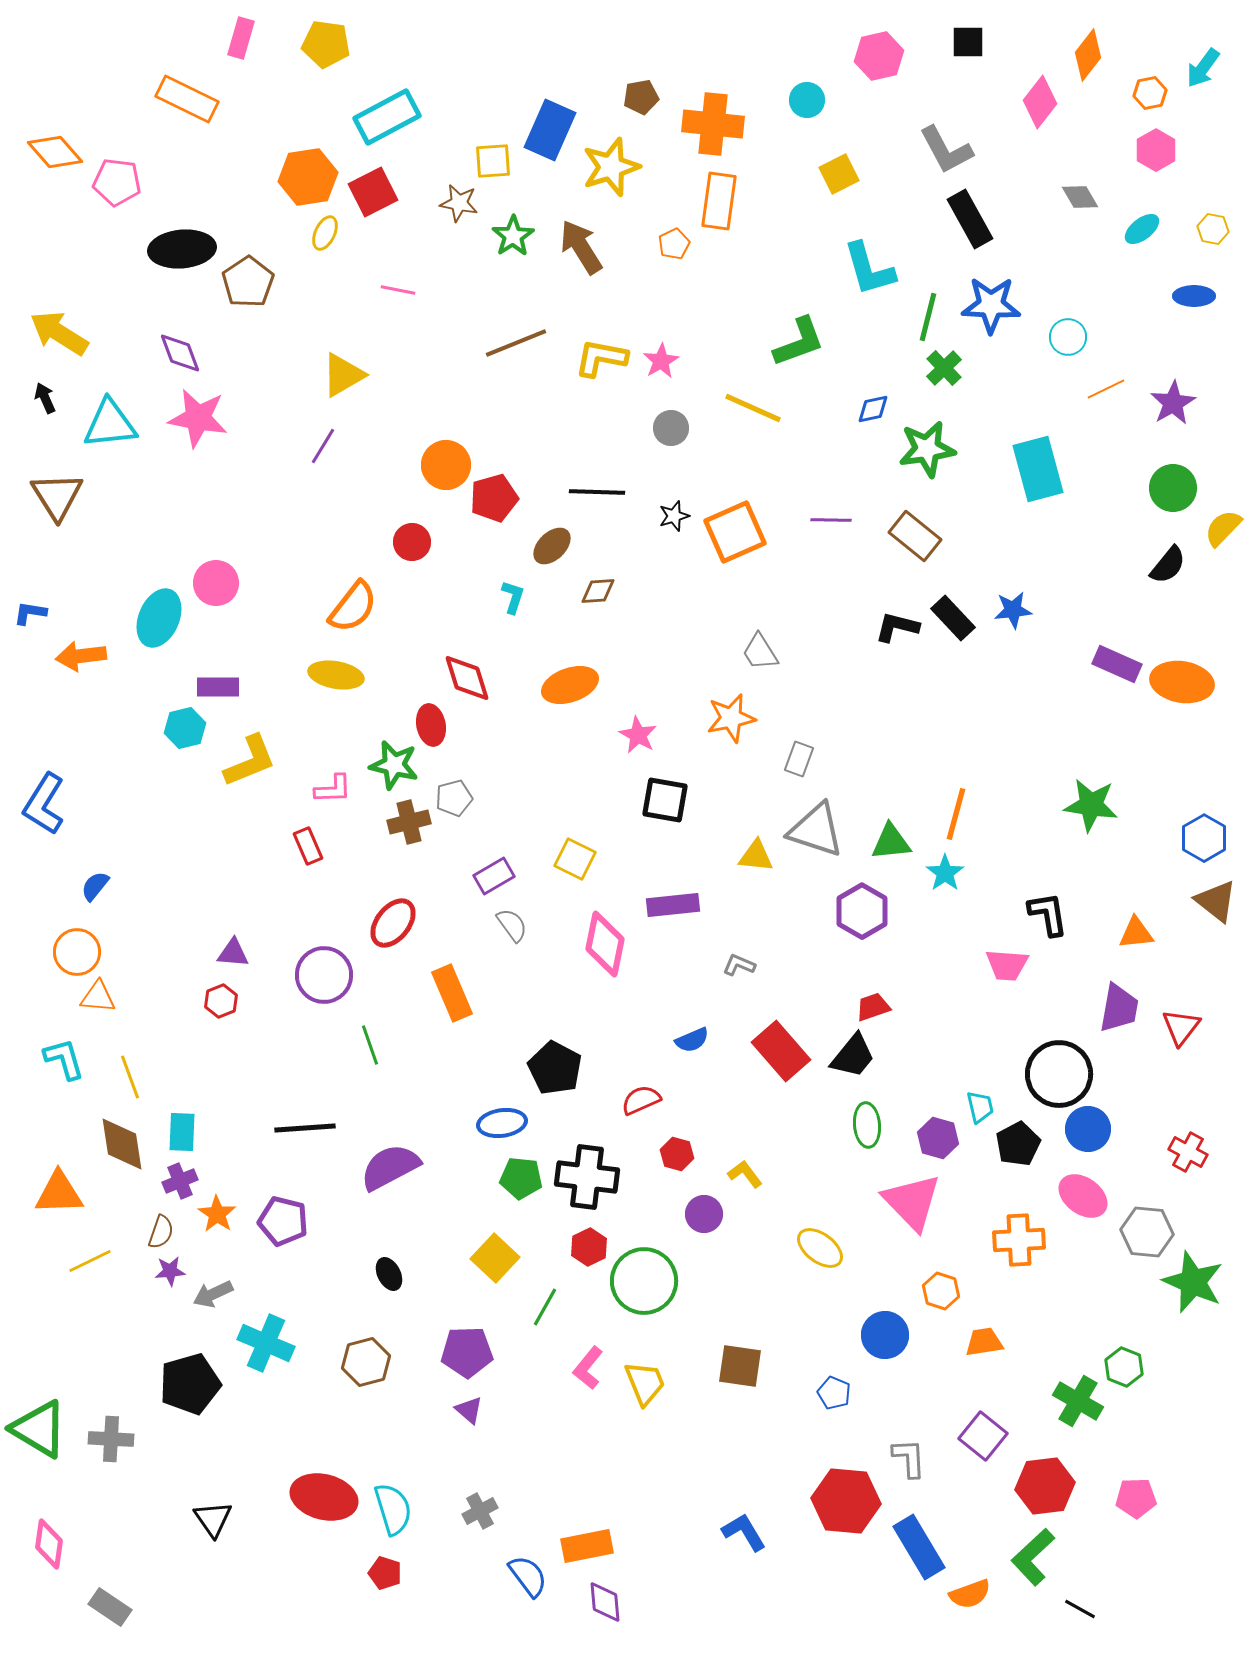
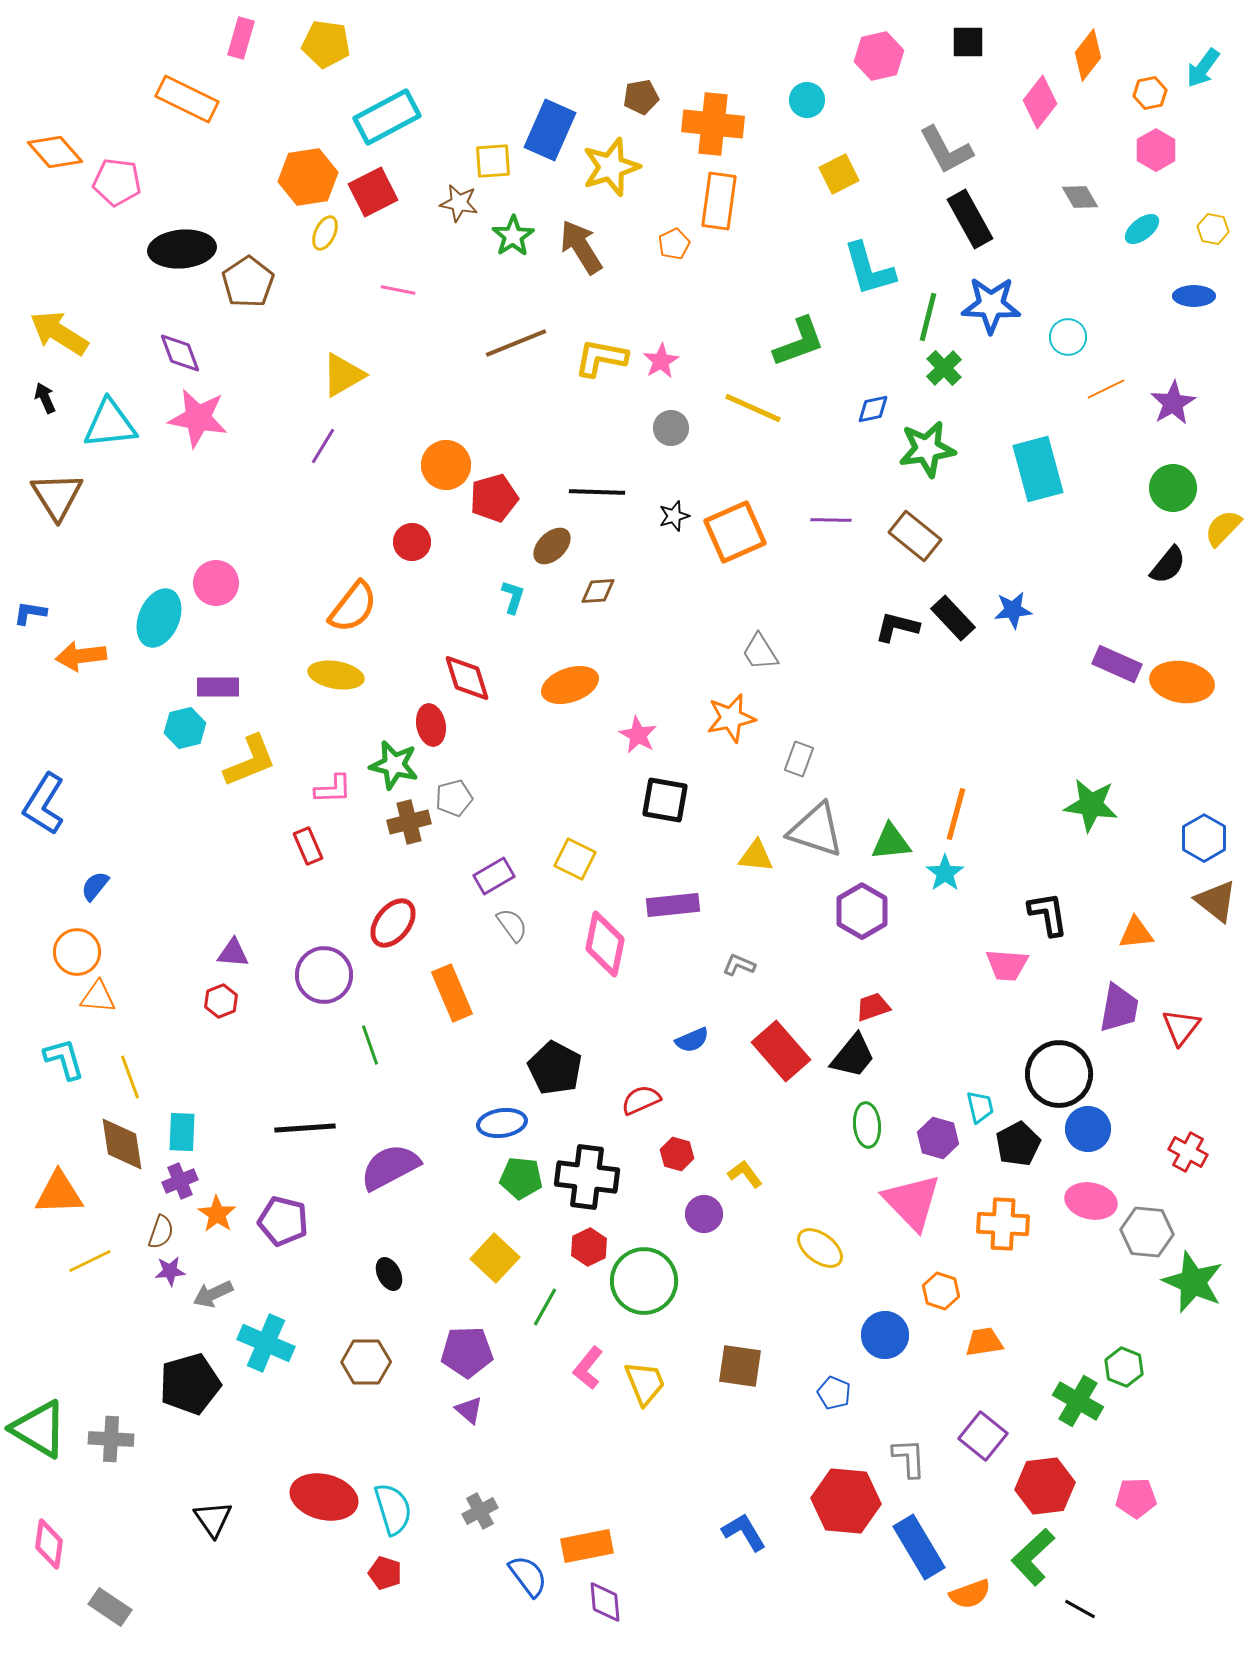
pink ellipse at (1083, 1196): moved 8 px right, 5 px down; rotated 24 degrees counterclockwise
orange cross at (1019, 1240): moved 16 px left, 16 px up; rotated 6 degrees clockwise
brown hexagon at (366, 1362): rotated 15 degrees clockwise
